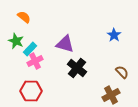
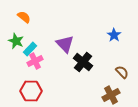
purple triangle: rotated 30 degrees clockwise
black cross: moved 6 px right, 6 px up
